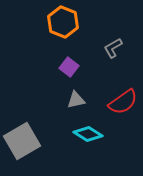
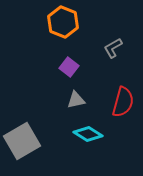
red semicircle: rotated 40 degrees counterclockwise
